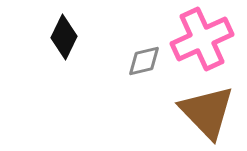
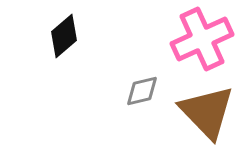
black diamond: moved 1 px up; rotated 24 degrees clockwise
gray diamond: moved 2 px left, 30 px down
